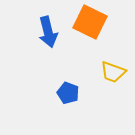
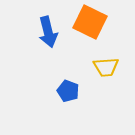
yellow trapezoid: moved 7 px left, 5 px up; rotated 24 degrees counterclockwise
blue pentagon: moved 2 px up
